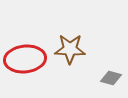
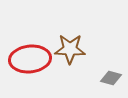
red ellipse: moved 5 px right
